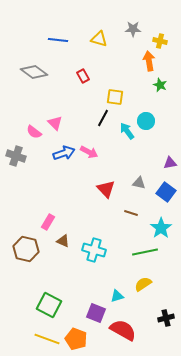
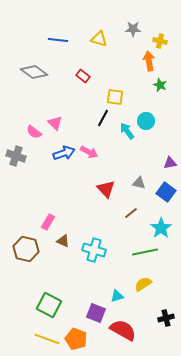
red rectangle: rotated 24 degrees counterclockwise
brown line: rotated 56 degrees counterclockwise
